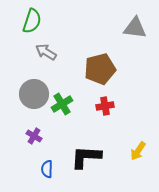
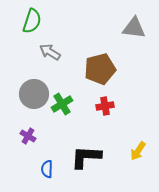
gray triangle: moved 1 px left
gray arrow: moved 4 px right
purple cross: moved 6 px left
